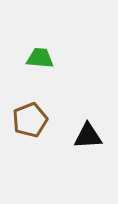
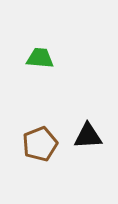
brown pentagon: moved 10 px right, 24 px down
